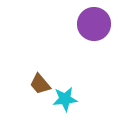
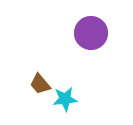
purple circle: moved 3 px left, 9 px down
